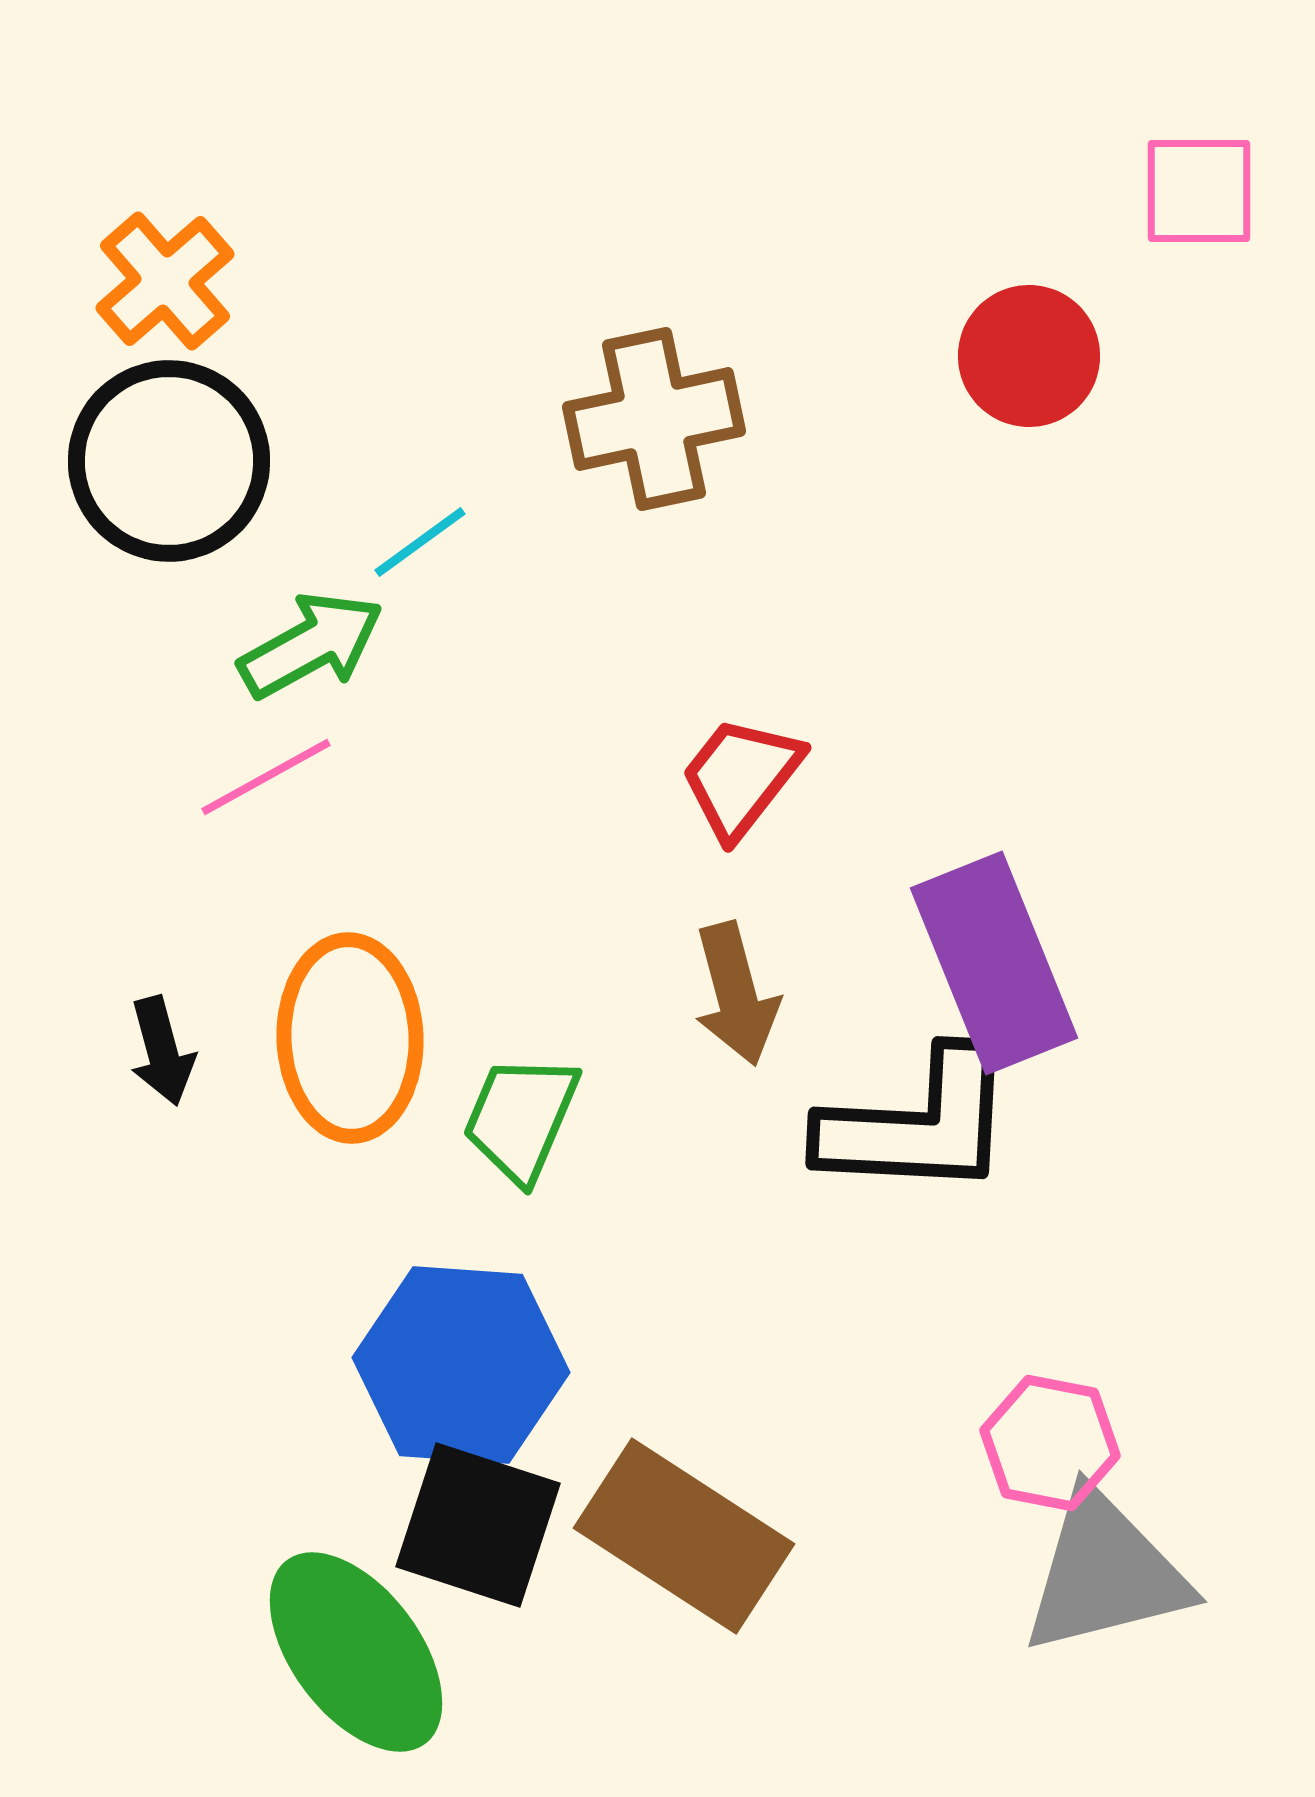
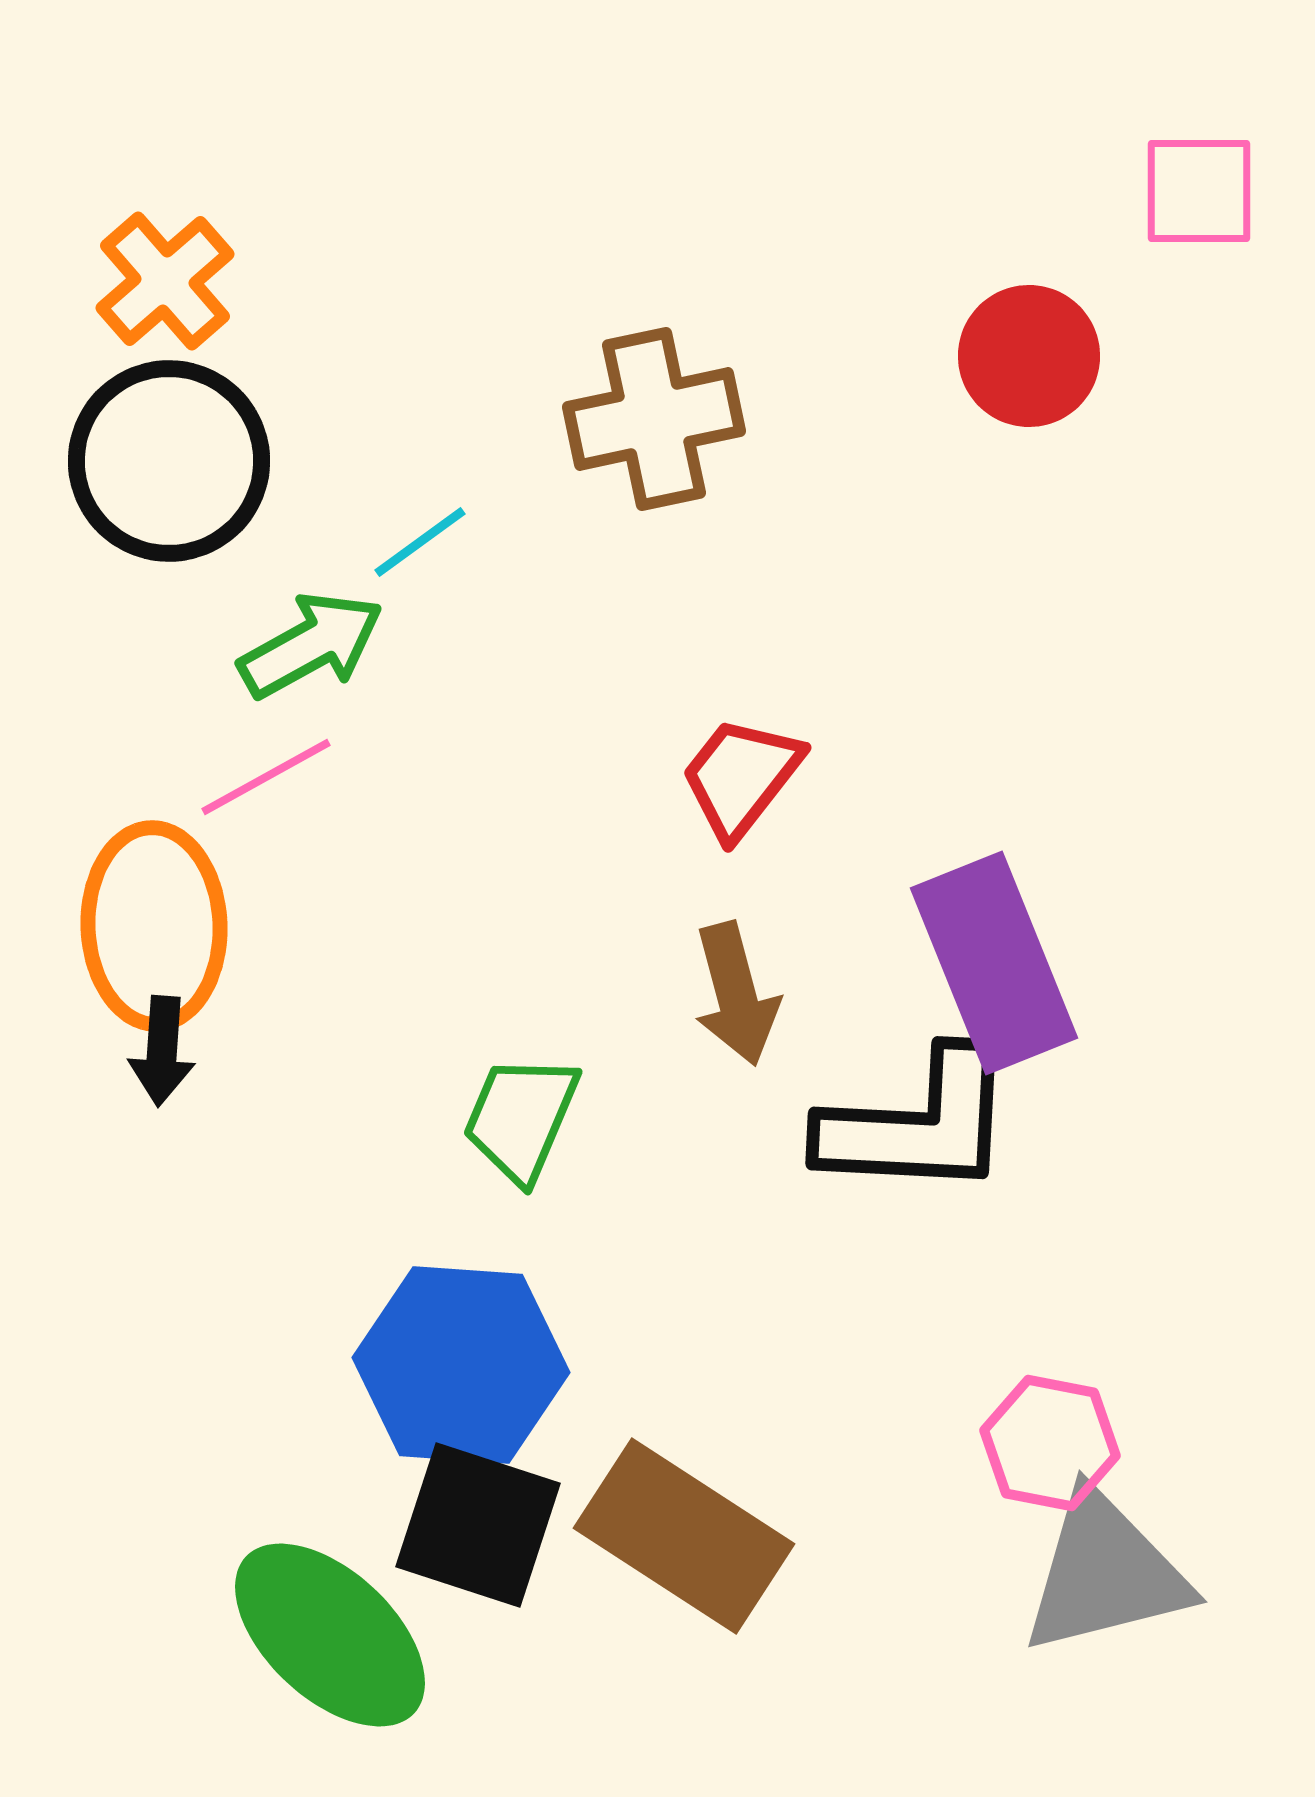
orange ellipse: moved 196 px left, 112 px up
black arrow: rotated 19 degrees clockwise
green ellipse: moved 26 px left, 17 px up; rotated 10 degrees counterclockwise
